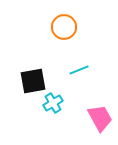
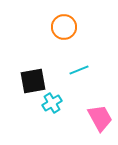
cyan cross: moved 1 px left
